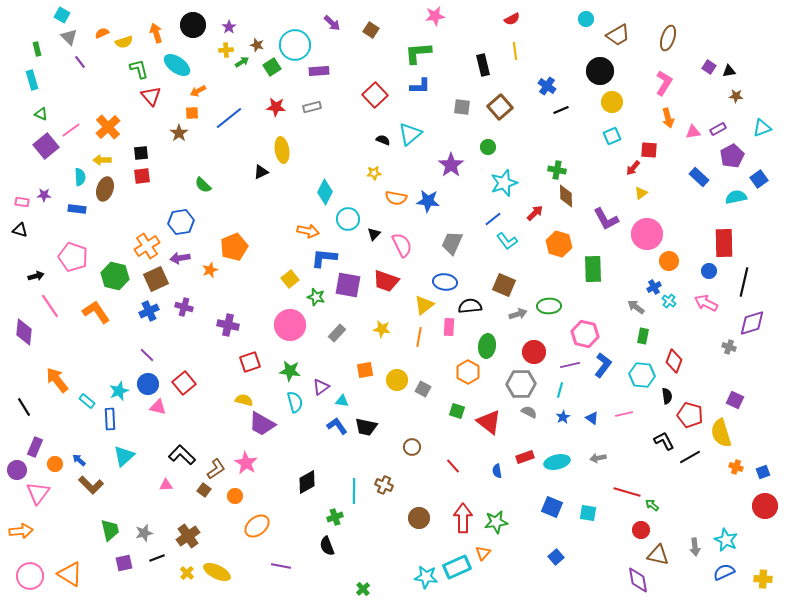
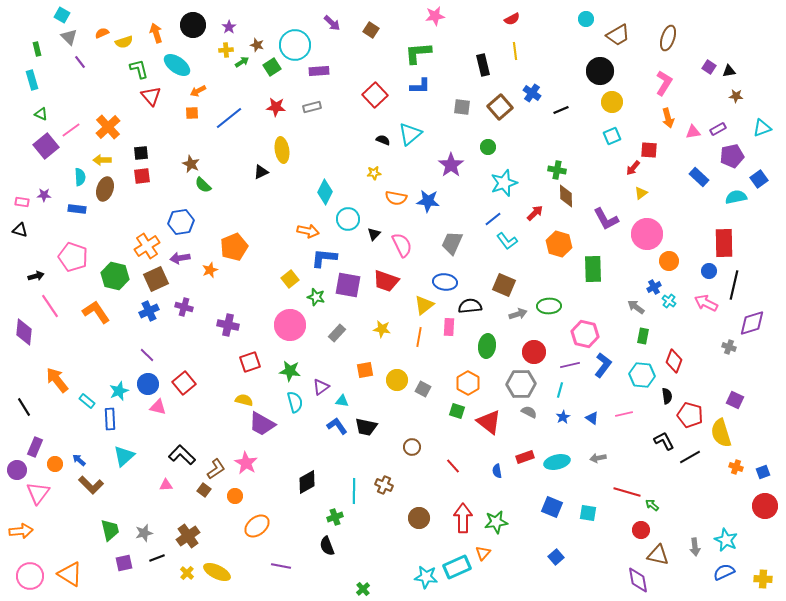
blue cross at (547, 86): moved 15 px left, 7 px down
brown star at (179, 133): moved 12 px right, 31 px down; rotated 12 degrees counterclockwise
purple pentagon at (732, 156): rotated 15 degrees clockwise
black line at (744, 282): moved 10 px left, 3 px down
orange hexagon at (468, 372): moved 11 px down
